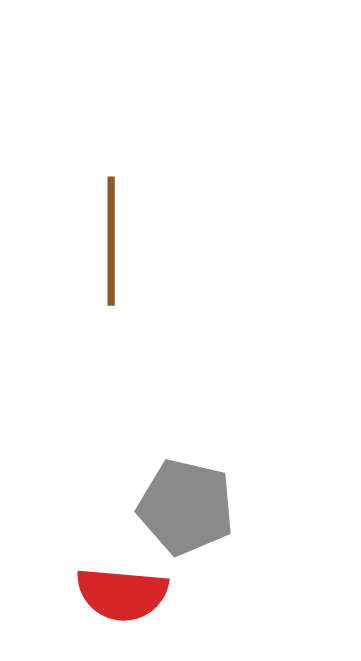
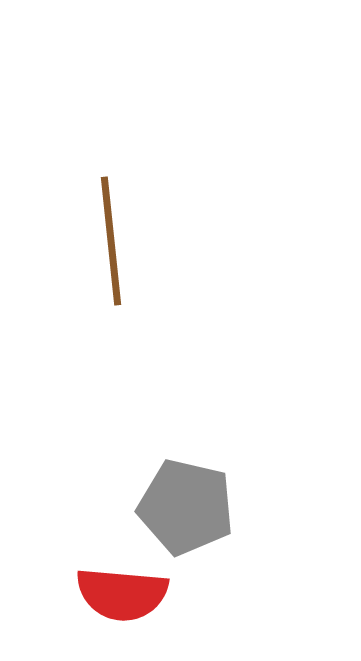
brown line: rotated 6 degrees counterclockwise
